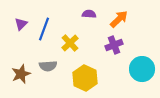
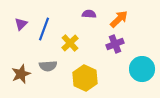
purple cross: moved 1 px right, 1 px up
